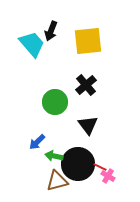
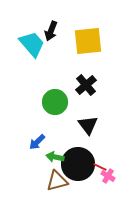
green arrow: moved 1 px right, 1 px down
